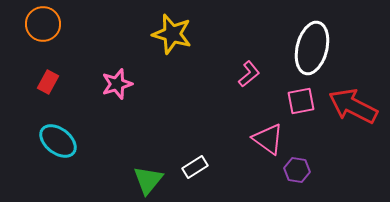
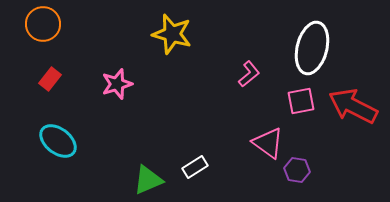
red rectangle: moved 2 px right, 3 px up; rotated 10 degrees clockwise
pink triangle: moved 4 px down
green triangle: rotated 28 degrees clockwise
